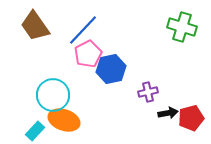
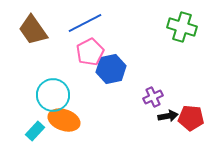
brown trapezoid: moved 2 px left, 4 px down
blue line: moved 2 px right, 7 px up; rotated 20 degrees clockwise
pink pentagon: moved 2 px right, 2 px up
purple cross: moved 5 px right, 5 px down; rotated 12 degrees counterclockwise
black arrow: moved 3 px down
red pentagon: rotated 20 degrees clockwise
